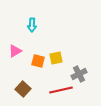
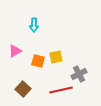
cyan arrow: moved 2 px right
yellow square: moved 1 px up
